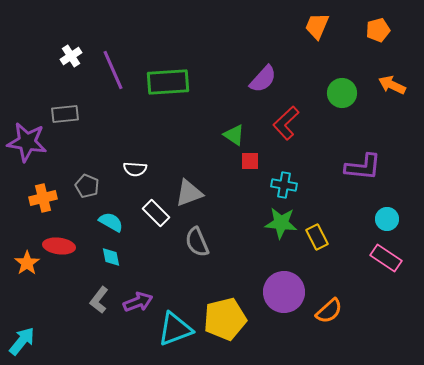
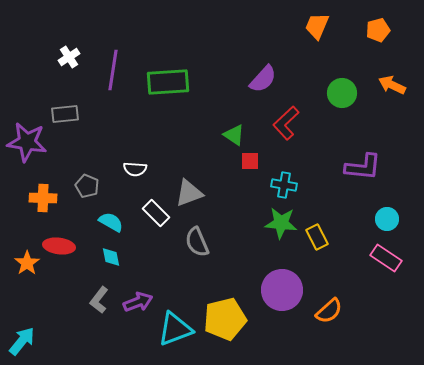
white cross: moved 2 px left, 1 px down
purple line: rotated 33 degrees clockwise
orange cross: rotated 16 degrees clockwise
purple circle: moved 2 px left, 2 px up
